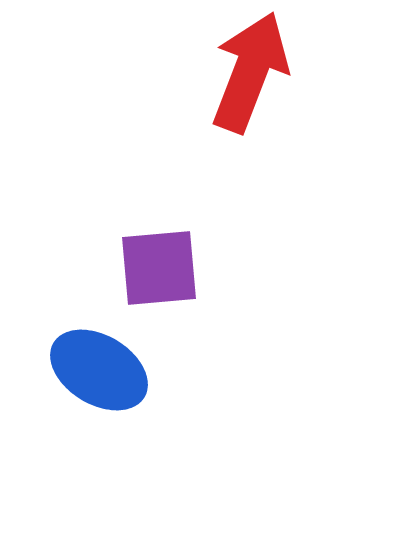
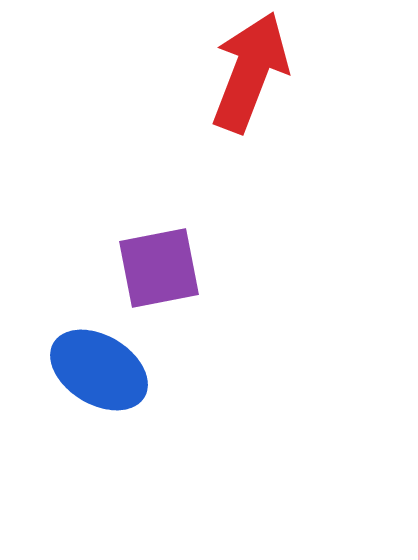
purple square: rotated 6 degrees counterclockwise
